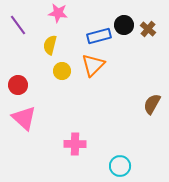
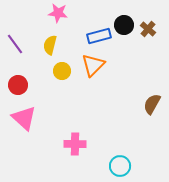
purple line: moved 3 px left, 19 px down
